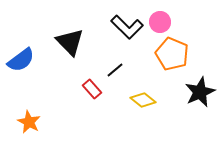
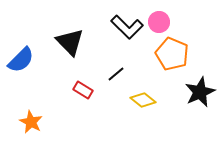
pink circle: moved 1 px left
blue semicircle: rotated 8 degrees counterclockwise
black line: moved 1 px right, 4 px down
red rectangle: moved 9 px left, 1 px down; rotated 18 degrees counterclockwise
orange star: moved 2 px right
